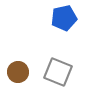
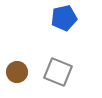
brown circle: moved 1 px left
